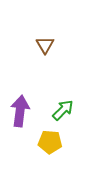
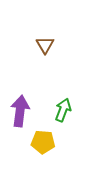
green arrow: rotated 25 degrees counterclockwise
yellow pentagon: moved 7 px left
